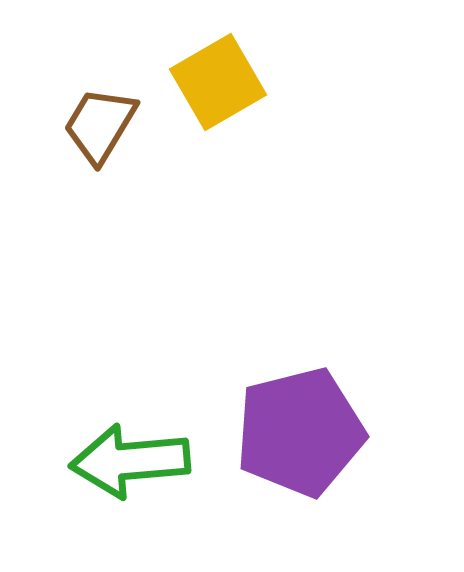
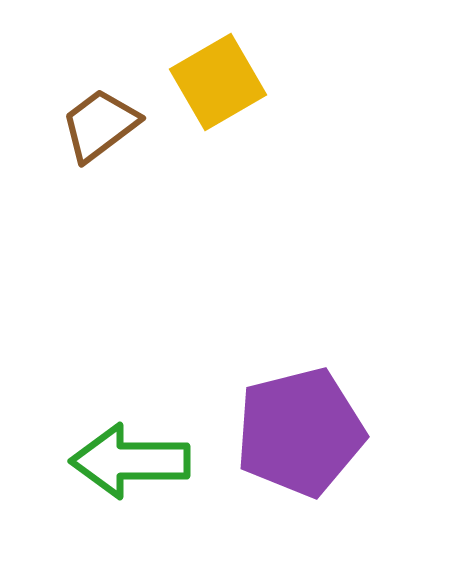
brown trapezoid: rotated 22 degrees clockwise
green arrow: rotated 5 degrees clockwise
